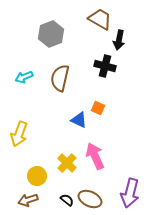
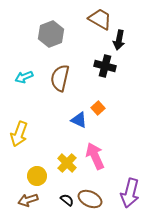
orange square: rotated 24 degrees clockwise
